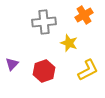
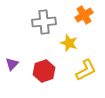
yellow L-shape: moved 2 px left
